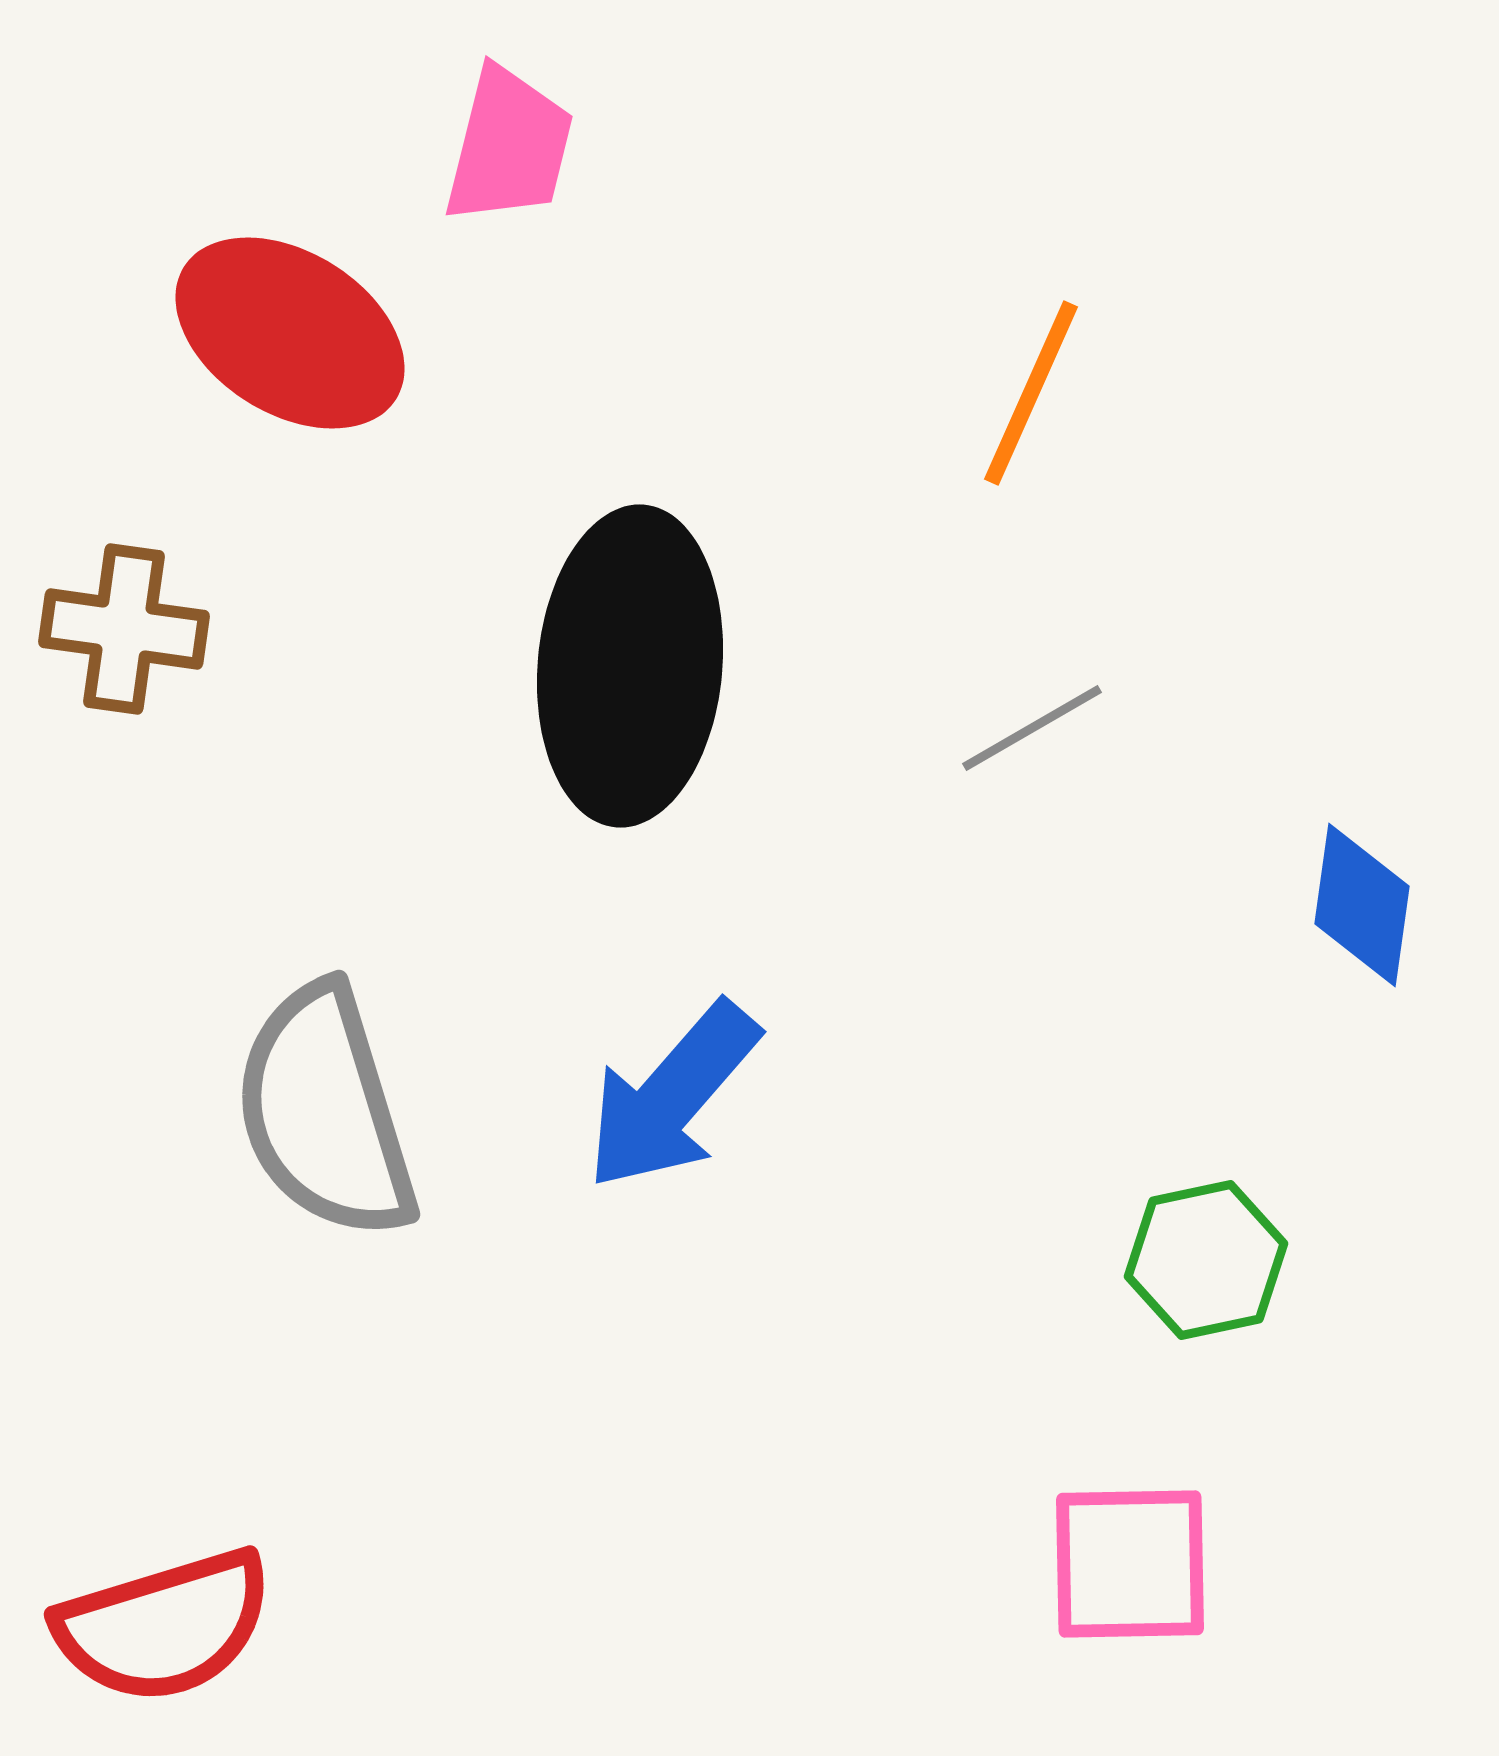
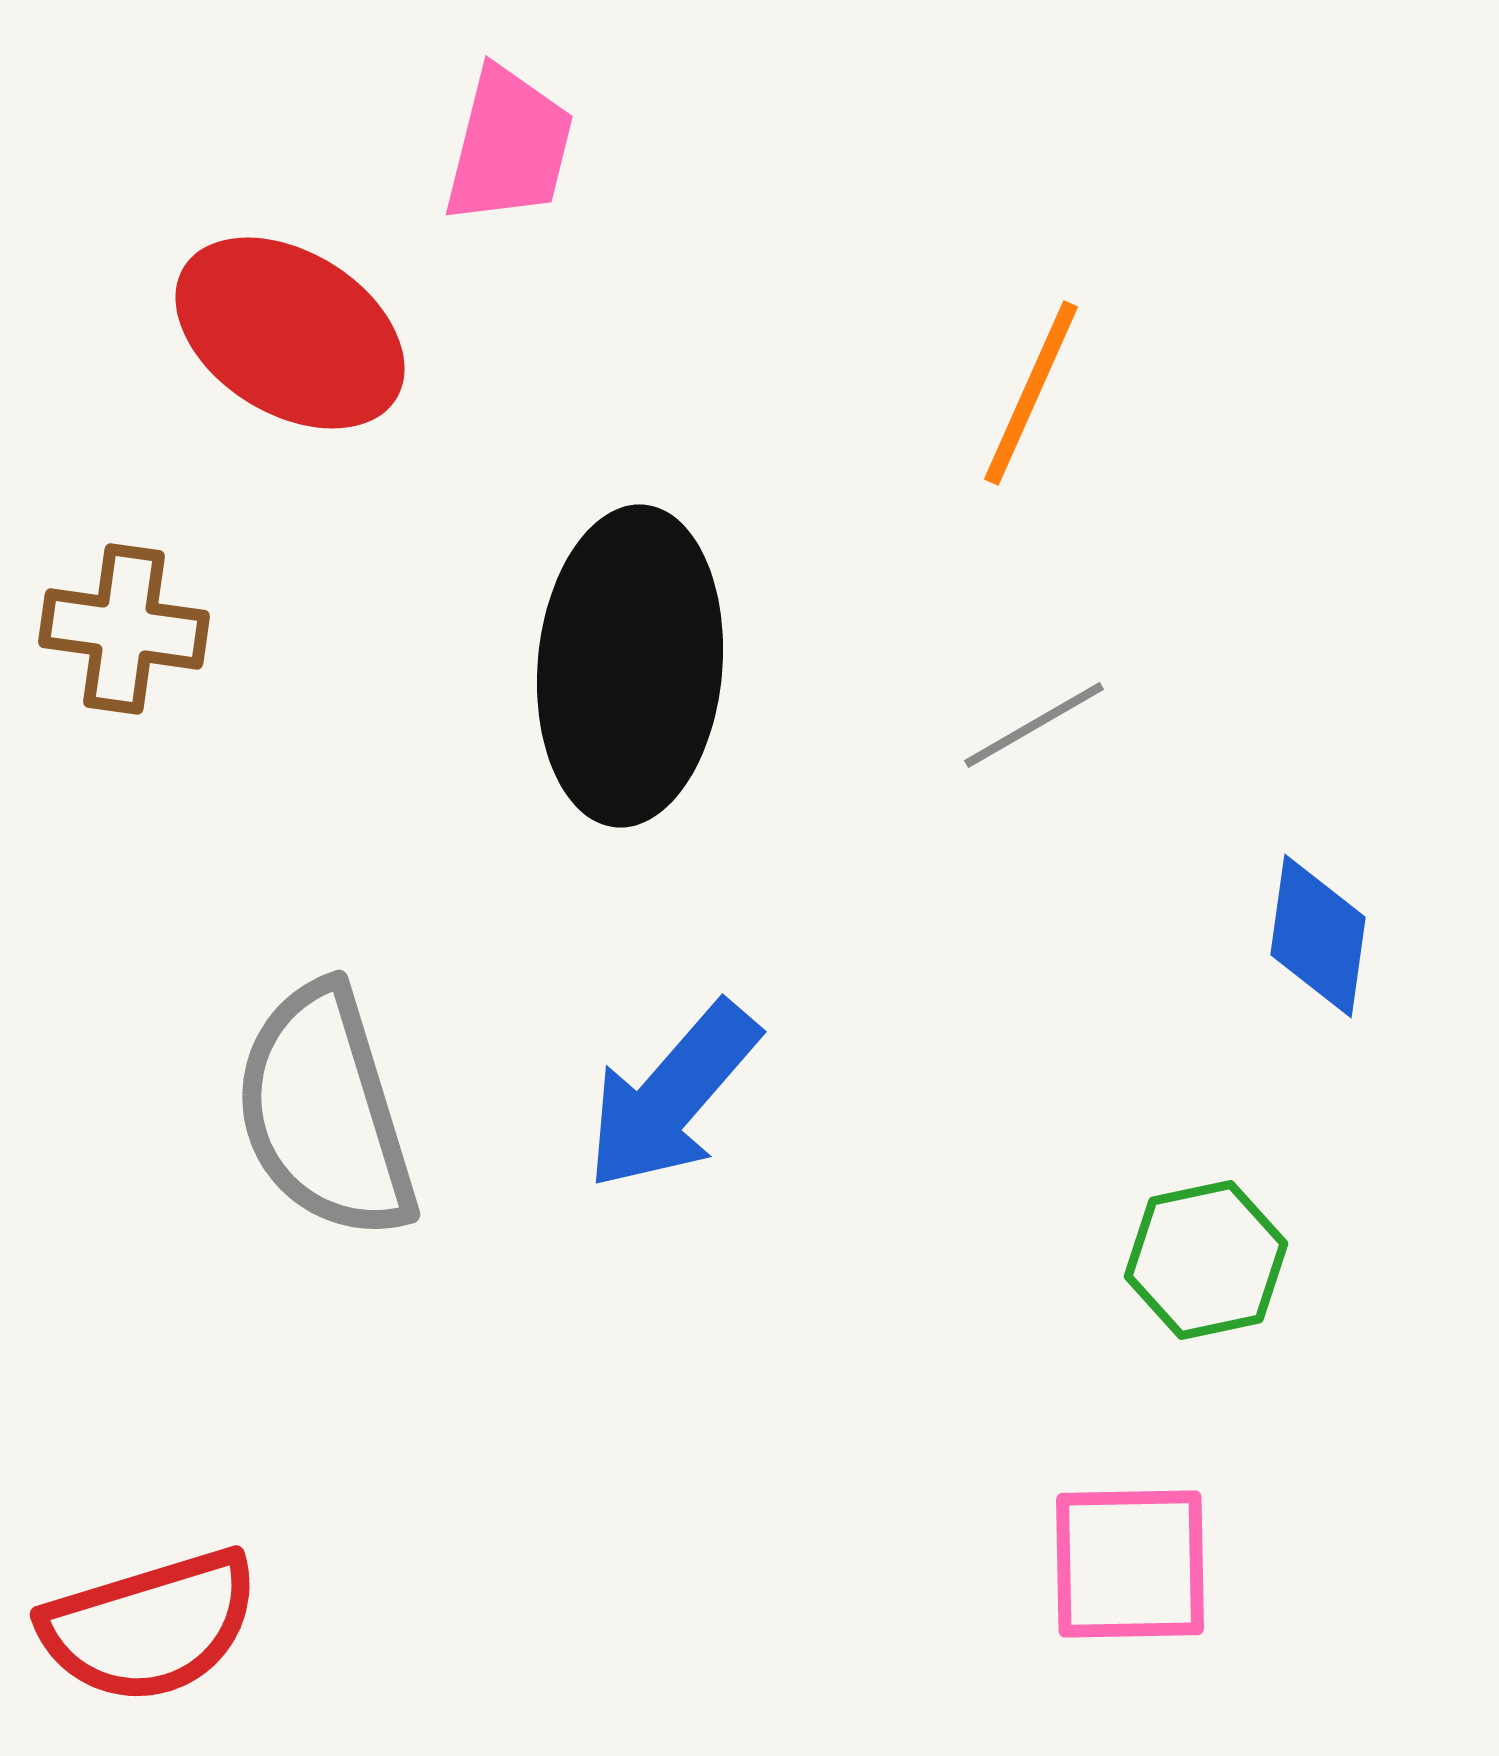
gray line: moved 2 px right, 3 px up
blue diamond: moved 44 px left, 31 px down
red semicircle: moved 14 px left
